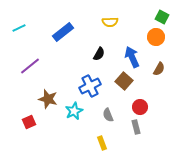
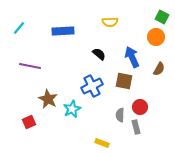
cyan line: rotated 24 degrees counterclockwise
blue rectangle: moved 1 px up; rotated 35 degrees clockwise
black semicircle: rotated 80 degrees counterclockwise
purple line: rotated 50 degrees clockwise
brown square: rotated 30 degrees counterclockwise
blue cross: moved 2 px right
brown star: rotated 12 degrees clockwise
cyan star: moved 2 px left, 2 px up
gray semicircle: moved 12 px right; rotated 24 degrees clockwise
yellow rectangle: rotated 48 degrees counterclockwise
